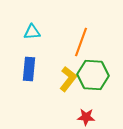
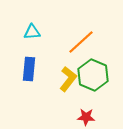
orange line: rotated 28 degrees clockwise
green hexagon: rotated 20 degrees clockwise
